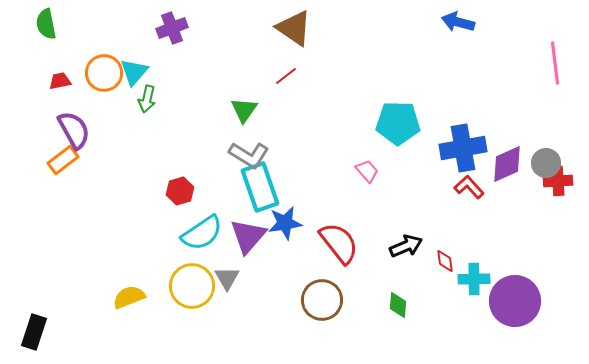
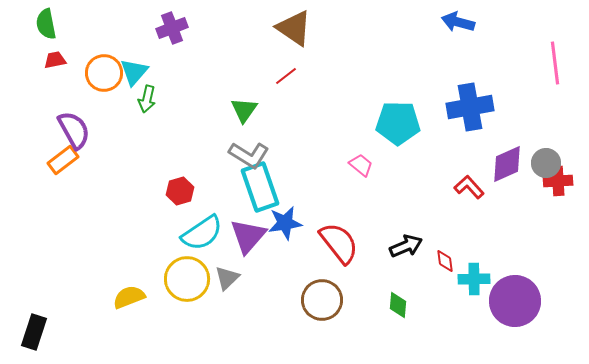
red trapezoid: moved 5 px left, 21 px up
blue cross: moved 7 px right, 41 px up
pink trapezoid: moved 6 px left, 6 px up; rotated 10 degrees counterclockwise
gray triangle: rotated 16 degrees clockwise
yellow circle: moved 5 px left, 7 px up
